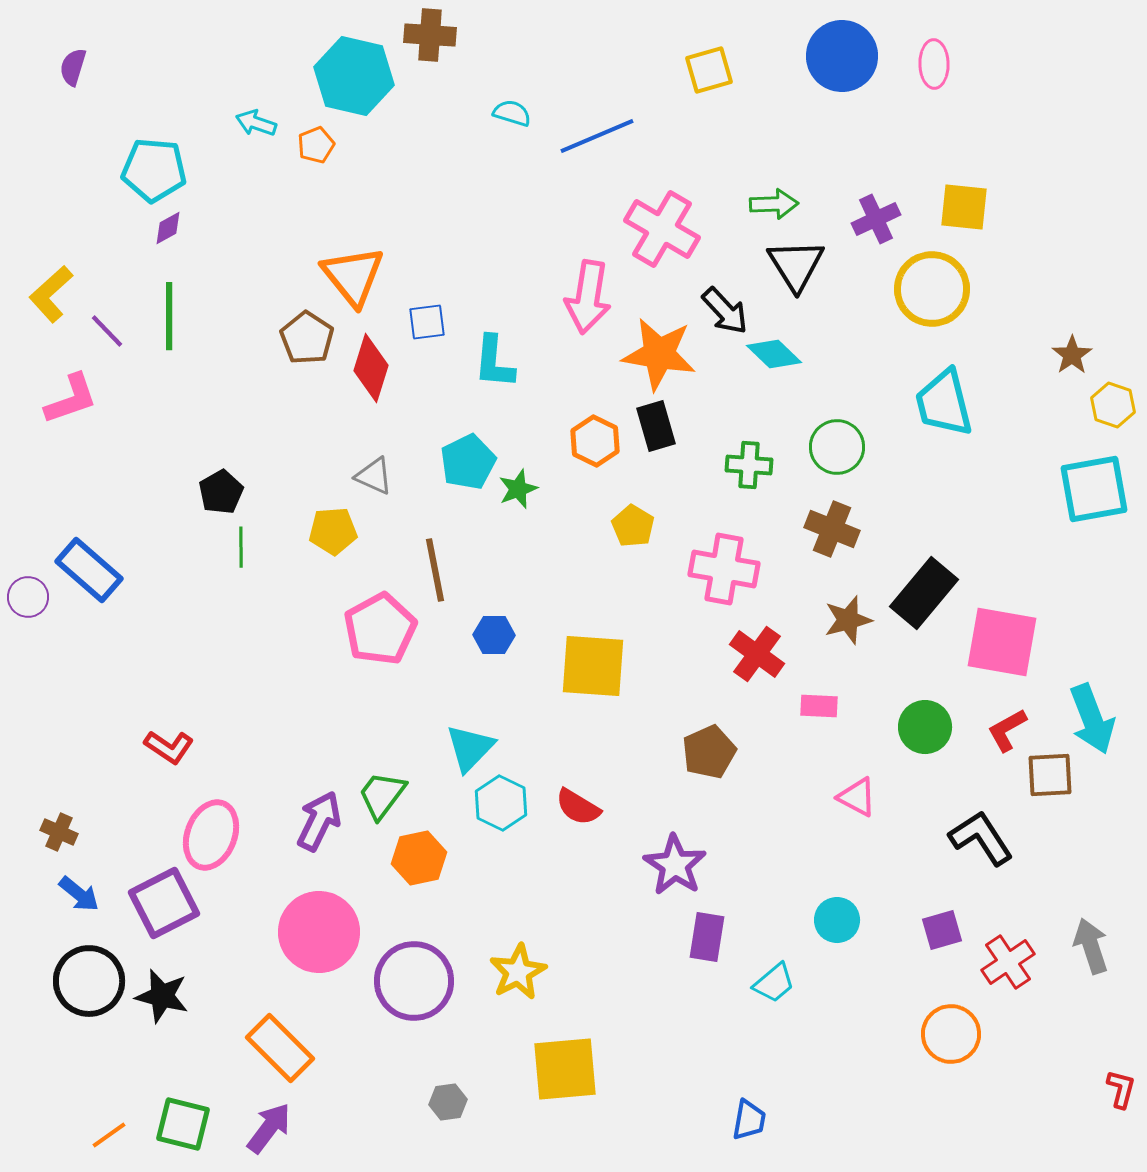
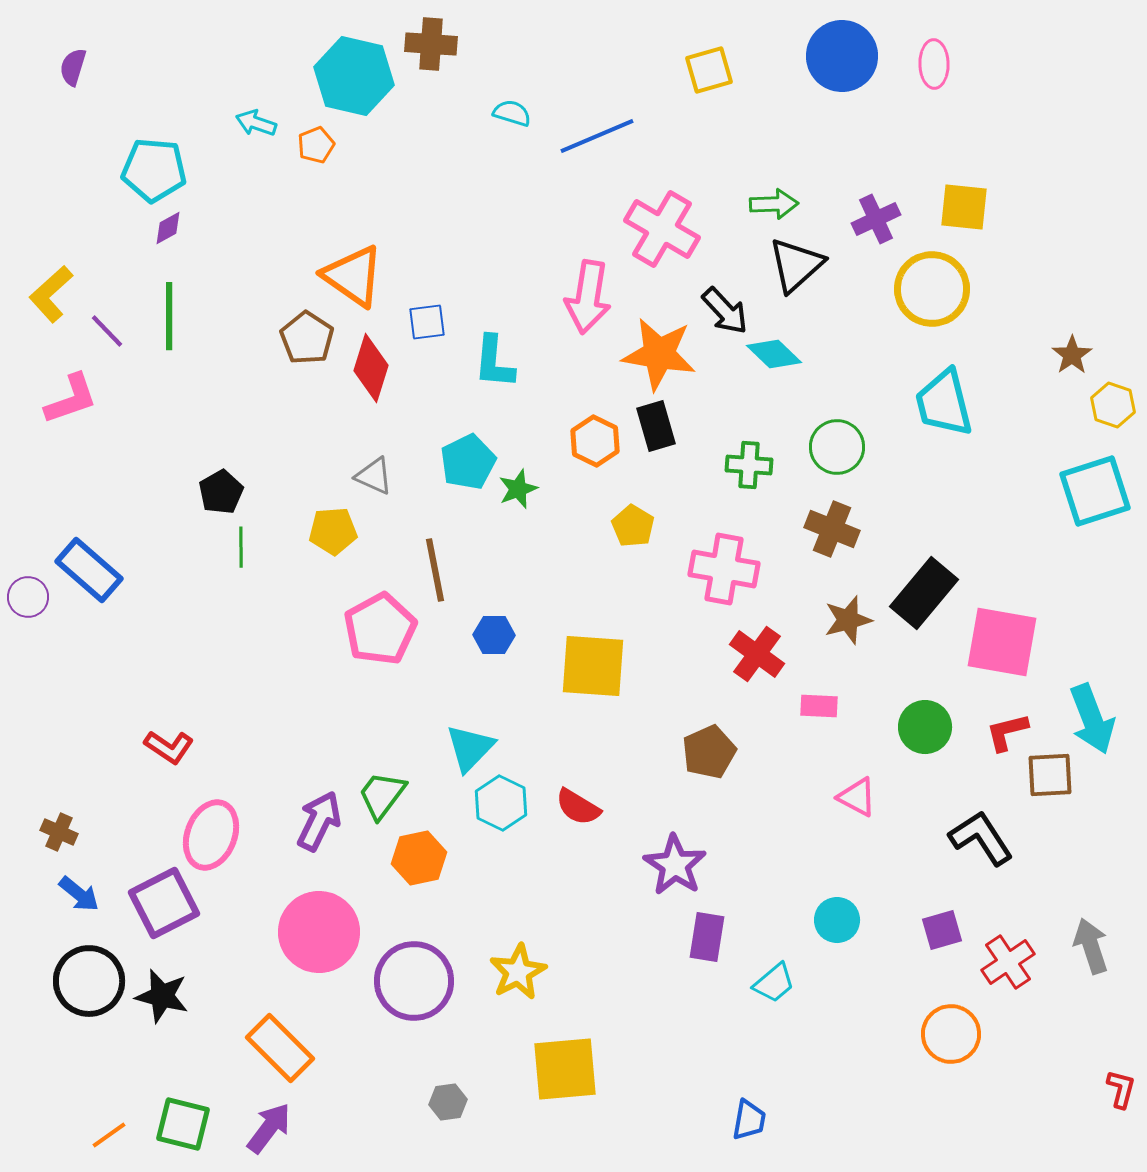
brown cross at (430, 35): moved 1 px right, 9 px down
black triangle at (796, 265): rotated 20 degrees clockwise
orange triangle at (353, 276): rotated 16 degrees counterclockwise
cyan square at (1094, 489): moved 1 px right, 2 px down; rotated 8 degrees counterclockwise
red L-shape at (1007, 730): moved 2 px down; rotated 15 degrees clockwise
